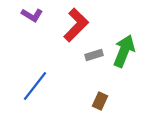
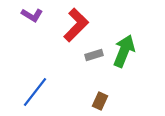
blue line: moved 6 px down
